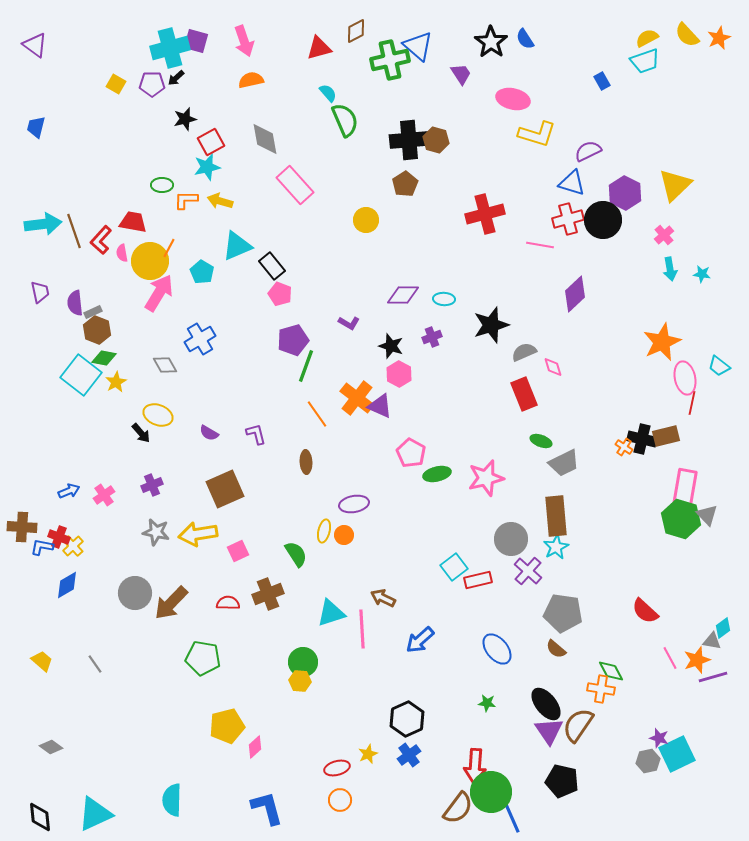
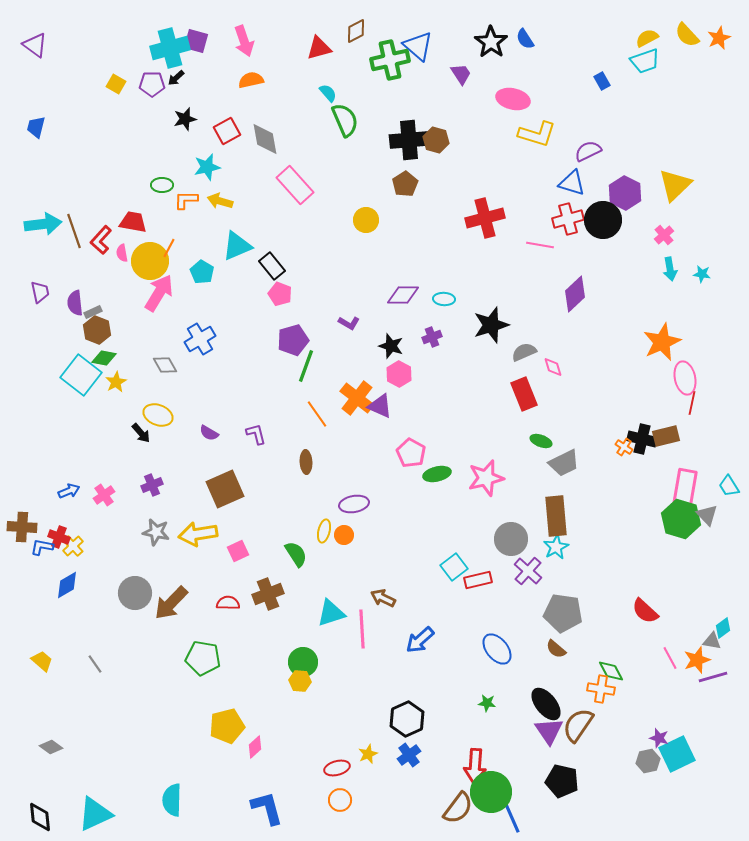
red square at (211, 142): moved 16 px right, 11 px up
red cross at (485, 214): moved 4 px down
cyan trapezoid at (719, 366): moved 10 px right, 120 px down; rotated 20 degrees clockwise
